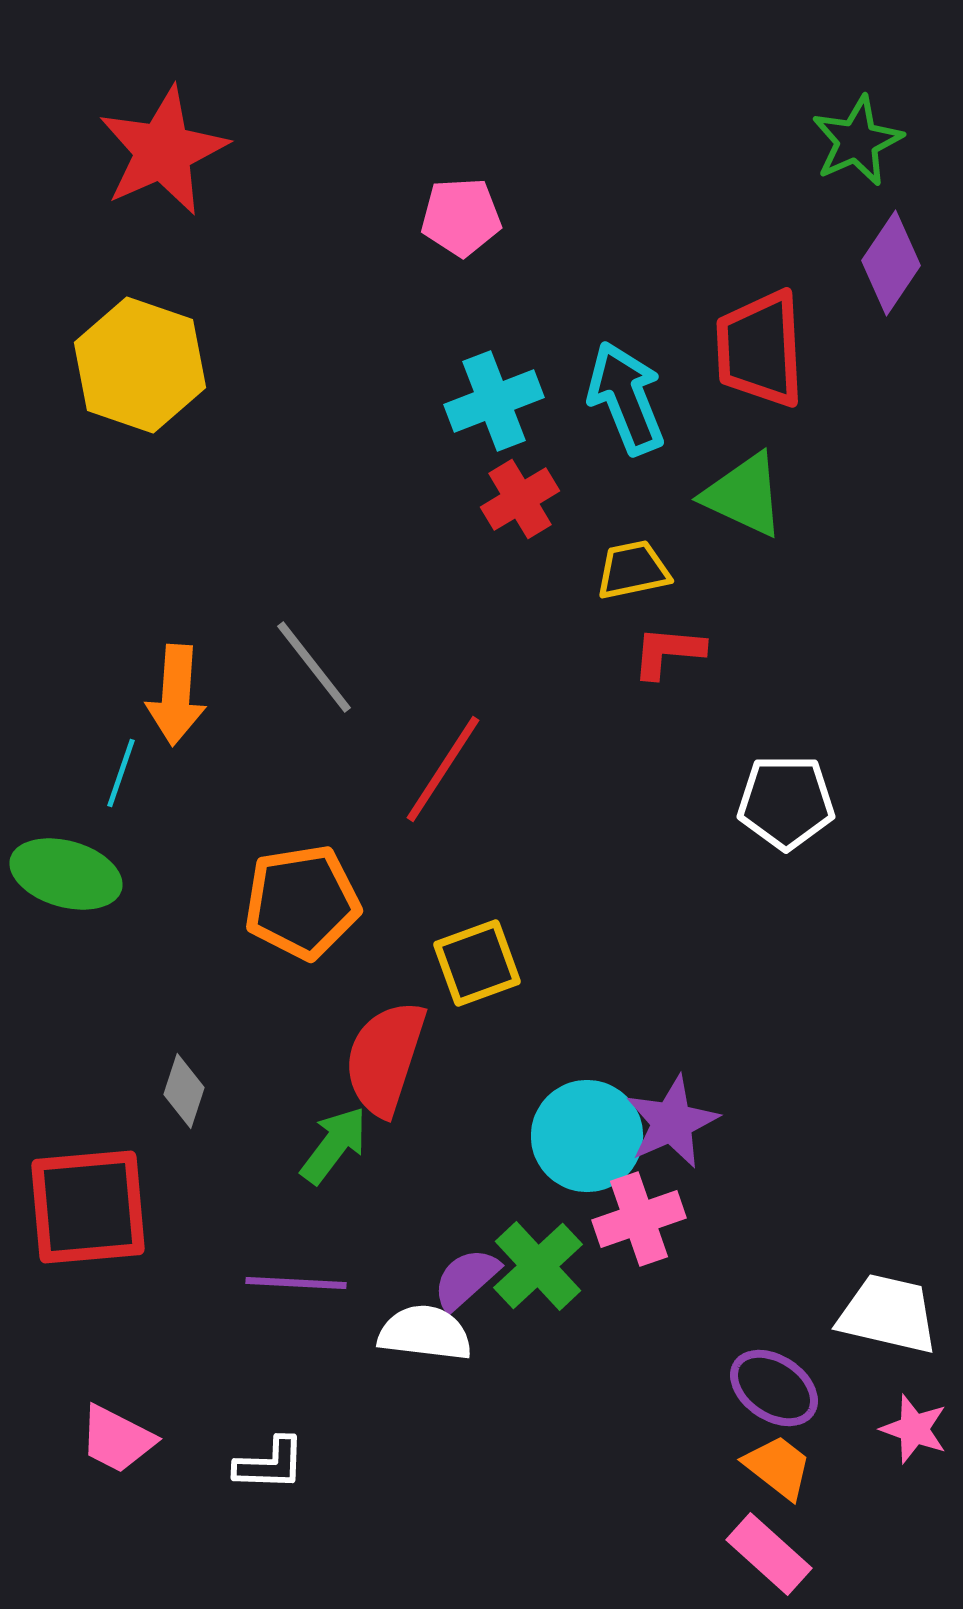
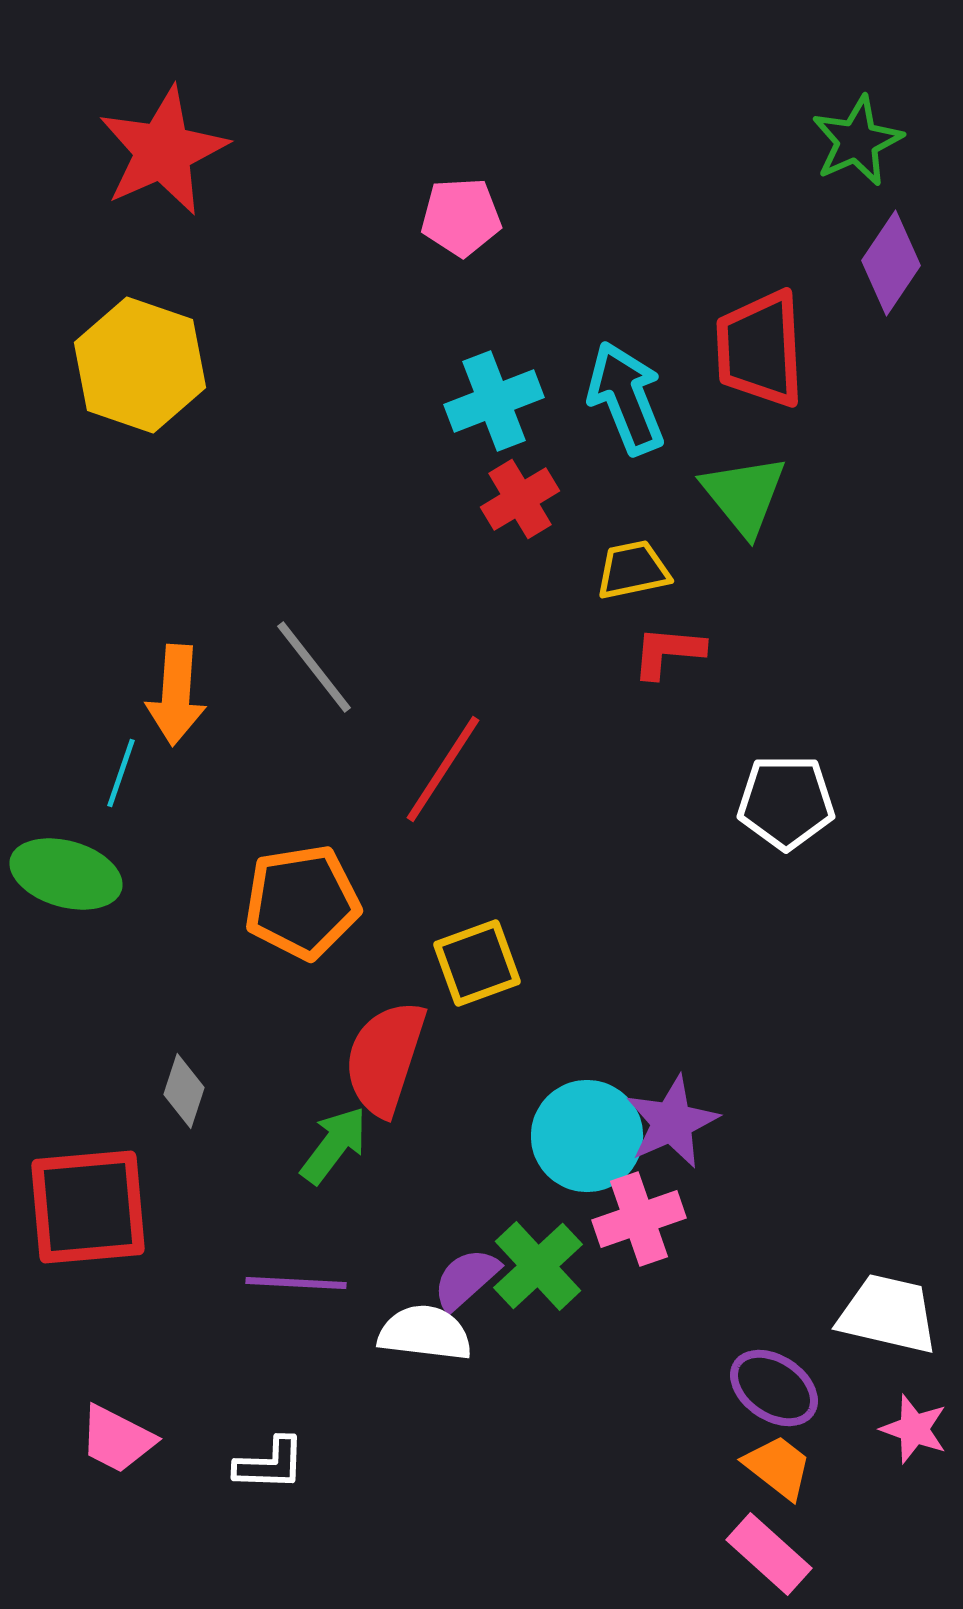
green triangle: rotated 26 degrees clockwise
